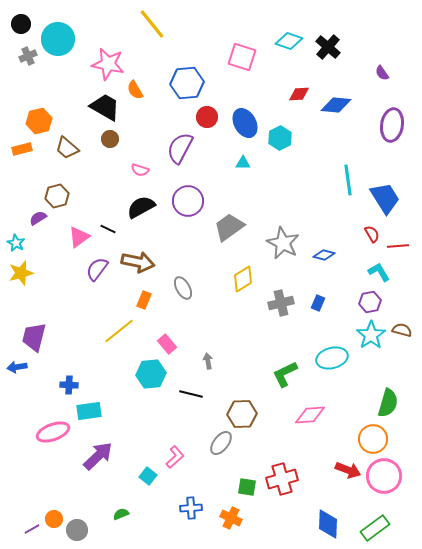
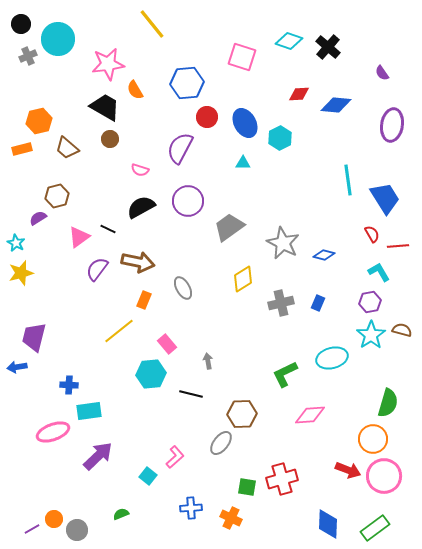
pink star at (108, 64): rotated 20 degrees counterclockwise
